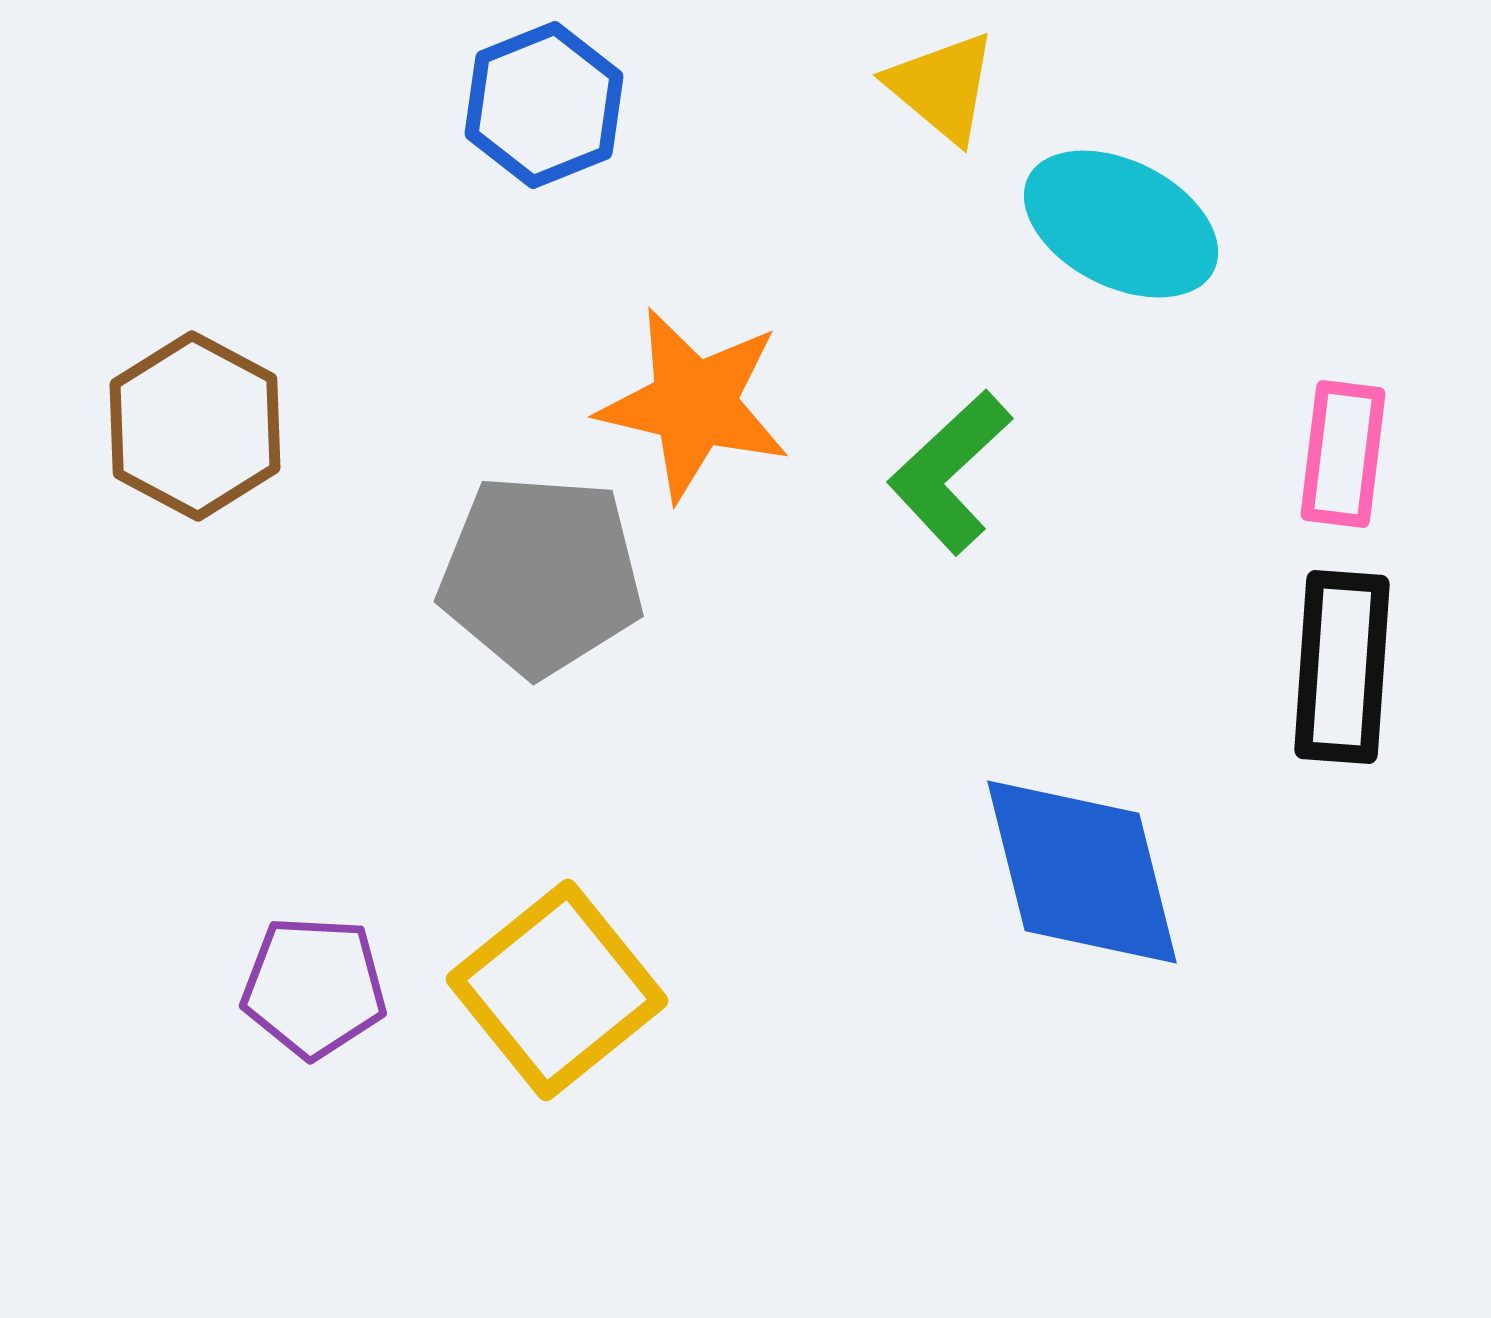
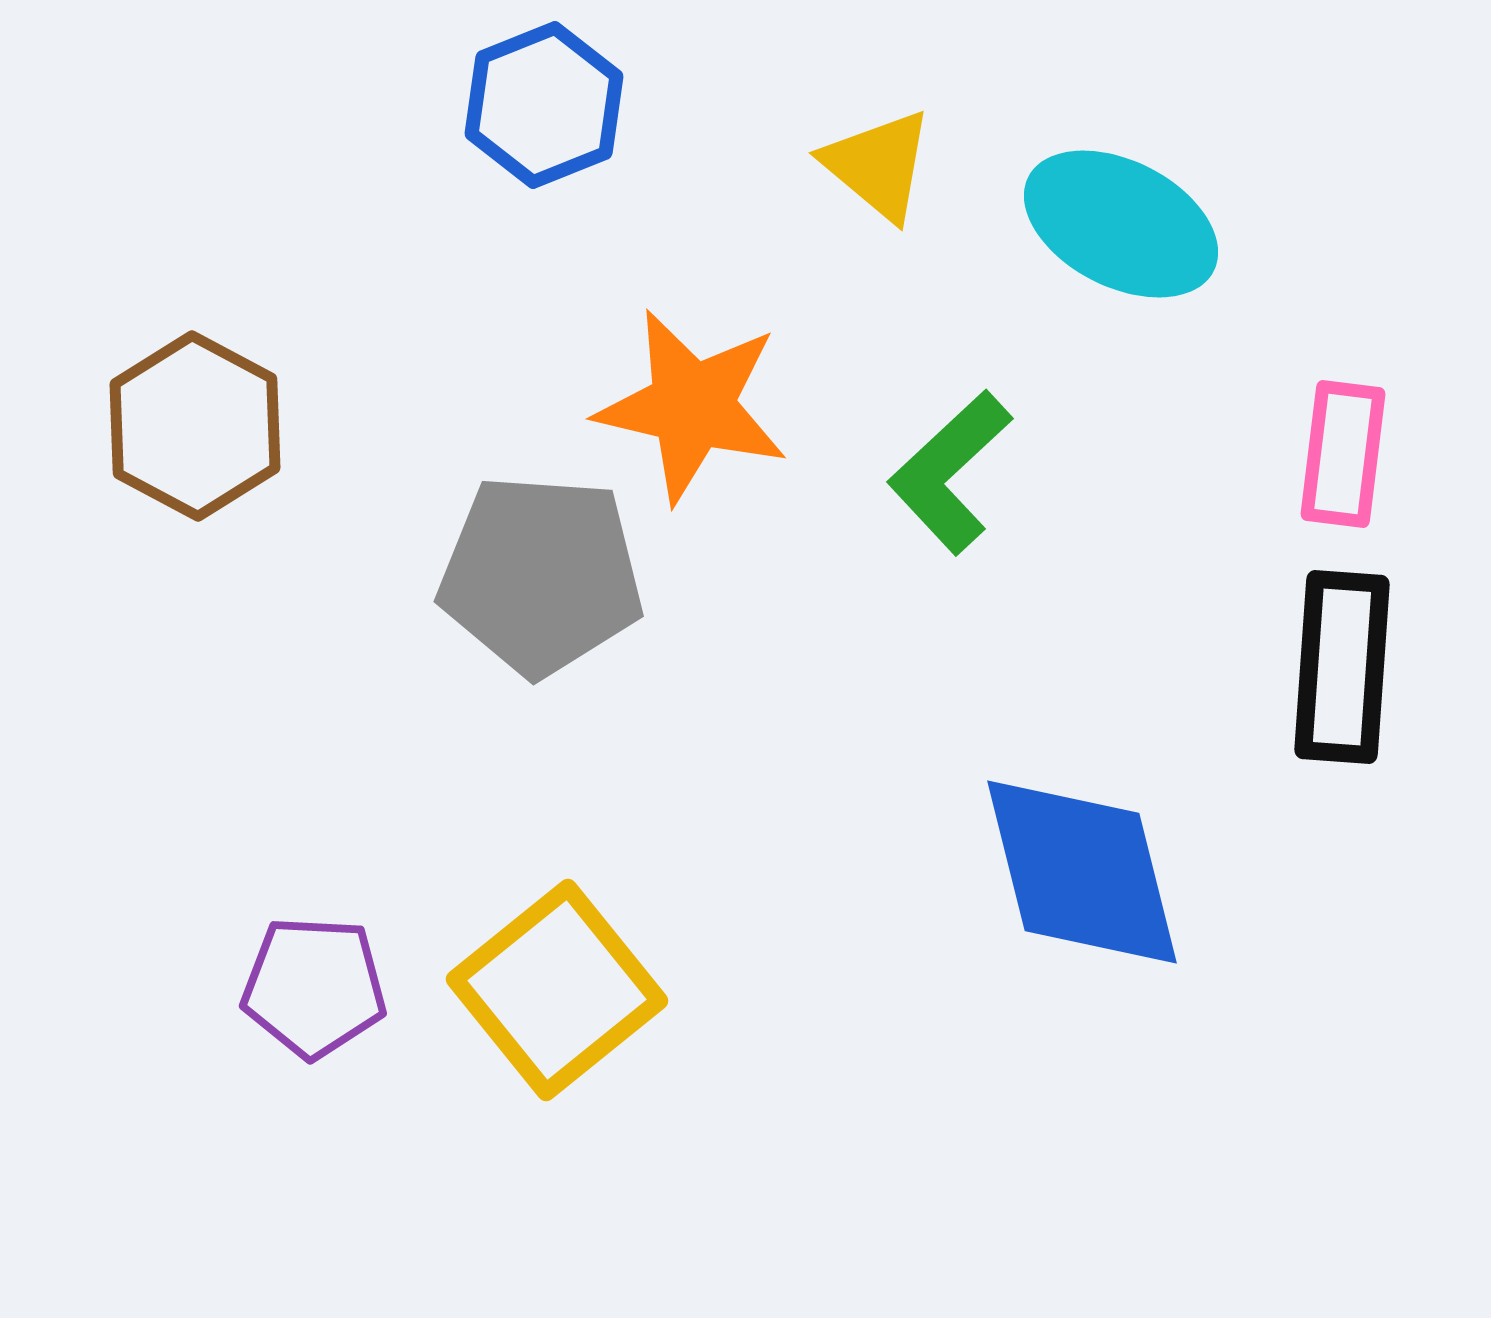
yellow triangle: moved 64 px left, 78 px down
orange star: moved 2 px left, 2 px down
